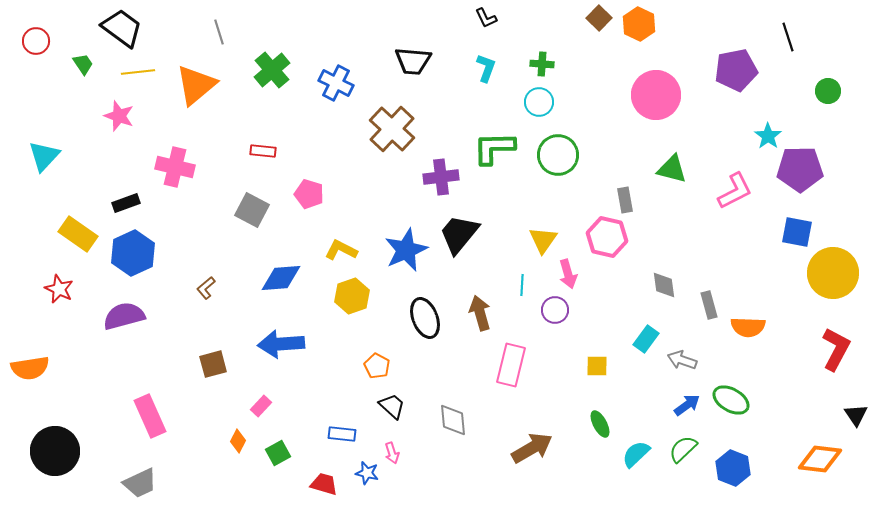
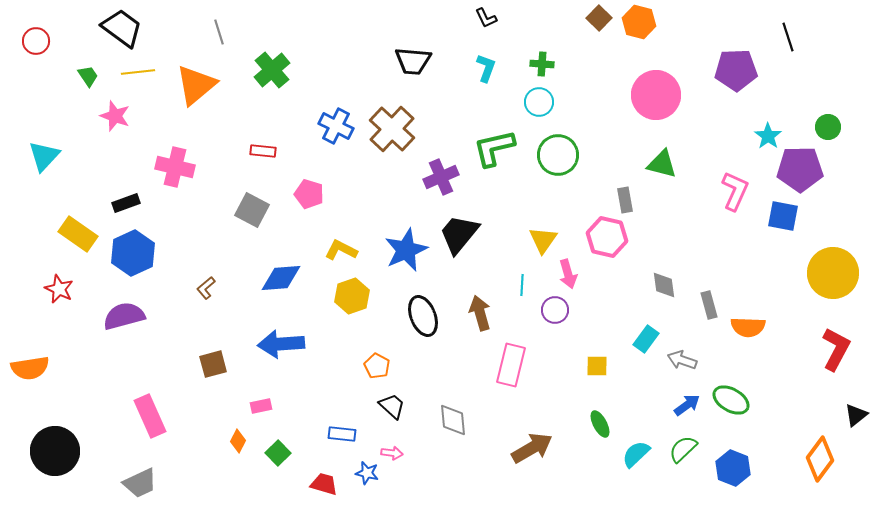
orange hexagon at (639, 24): moved 2 px up; rotated 12 degrees counterclockwise
green trapezoid at (83, 64): moved 5 px right, 12 px down
purple pentagon at (736, 70): rotated 9 degrees clockwise
blue cross at (336, 83): moved 43 px down
green circle at (828, 91): moved 36 px down
pink star at (119, 116): moved 4 px left
green L-shape at (494, 148): rotated 12 degrees counterclockwise
green triangle at (672, 169): moved 10 px left, 5 px up
purple cross at (441, 177): rotated 16 degrees counterclockwise
pink L-shape at (735, 191): rotated 39 degrees counterclockwise
blue square at (797, 232): moved 14 px left, 16 px up
black ellipse at (425, 318): moved 2 px left, 2 px up
pink rectangle at (261, 406): rotated 35 degrees clockwise
black triangle at (856, 415): rotated 25 degrees clockwise
green square at (278, 453): rotated 15 degrees counterclockwise
pink arrow at (392, 453): rotated 65 degrees counterclockwise
orange diamond at (820, 459): rotated 60 degrees counterclockwise
